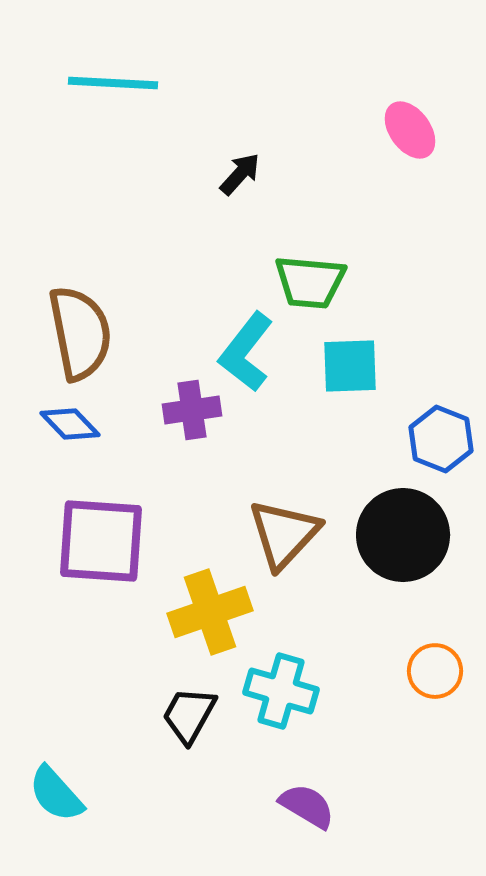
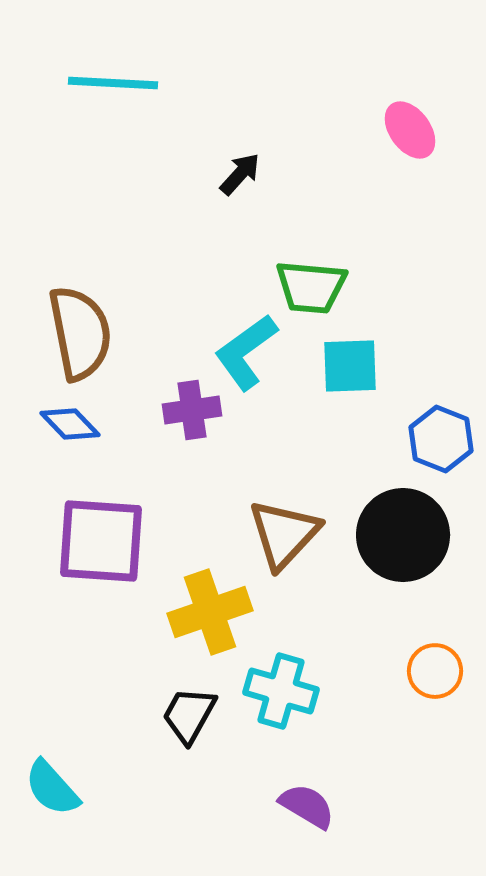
green trapezoid: moved 1 px right, 5 px down
cyan L-shape: rotated 16 degrees clockwise
cyan semicircle: moved 4 px left, 6 px up
